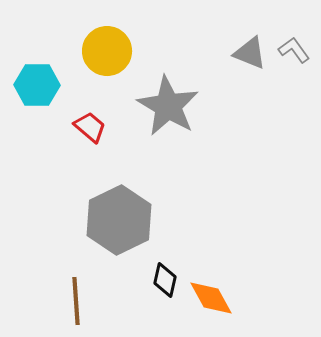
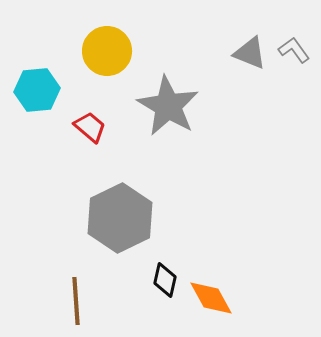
cyan hexagon: moved 5 px down; rotated 6 degrees counterclockwise
gray hexagon: moved 1 px right, 2 px up
